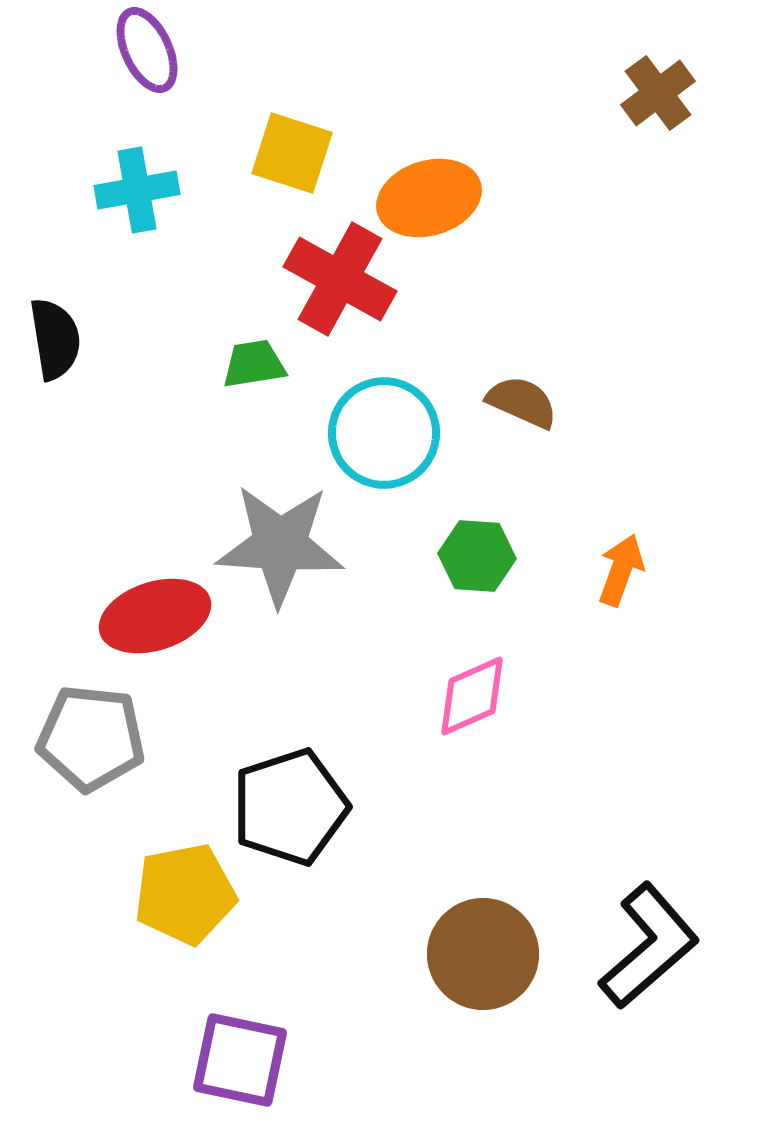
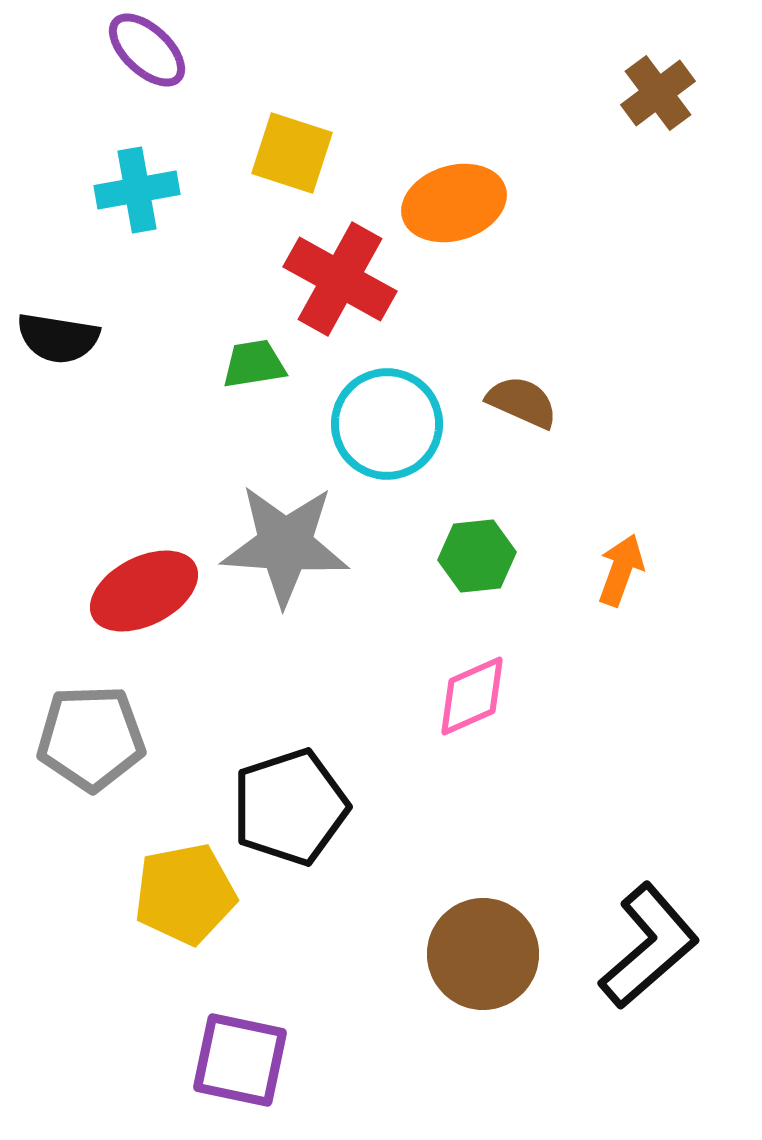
purple ellipse: rotated 22 degrees counterclockwise
orange ellipse: moved 25 px right, 5 px down
black semicircle: moved 3 px right, 1 px up; rotated 108 degrees clockwise
cyan circle: moved 3 px right, 9 px up
gray star: moved 5 px right
green hexagon: rotated 10 degrees counterclockwise
red ellipse: moved 11 px left, 25 px up; rotated 9 degrees counterclockwise
gray pentagon: rotated 8 degrees counterclockwise
